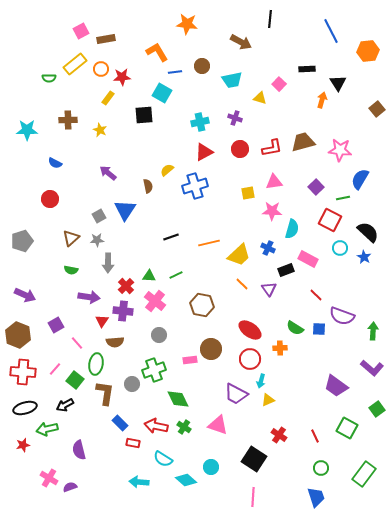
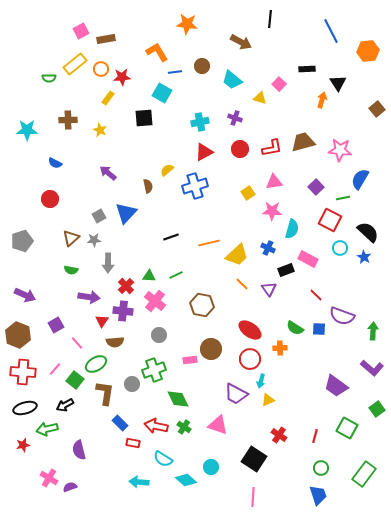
cyan trapezoid at (232, 80): rotated 50 degrees clockwise
black square at (144, 115): moved 3 px down
yellow square at (248, 193): rotated 24 degrees counterclockwise
blue triangle at (125, 210): moved 1 px right, 3 px down; rotated 10 degrees clockwise
gray star at (97, 240): moved 3 px left
yellow trapezoid at (239, 255): moved 2 px left
green ellipse at (96, 364): rotated 50 degrees clockwise
red line at (315, 436): rotated 40 degrees clockwise
blue trapezoid at (316, 497): moved 2 px right, 2 px up
